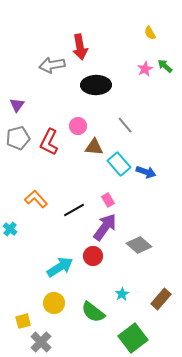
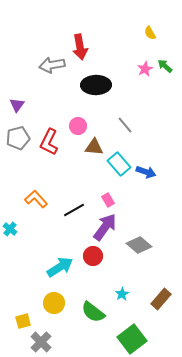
green square: moved 1 px left, 1 px down
